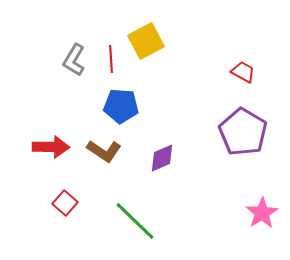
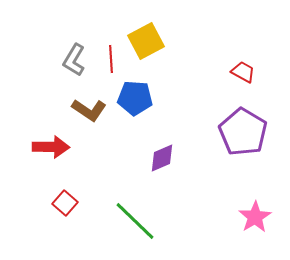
blue pentagon: moved 14 px right, 8 px up
brown L-shape: moved 15 px left, 41 px up
pink star: moved 7 px left, 4 px down
